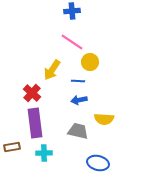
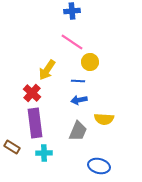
yellow arrow: moved 5 px left
gray trapezoid: rotated 100 degrees clockwise
brown rectangle: rotated 42 degrees clockwise
blue ellipse: moved 1 px right, 3 px down
